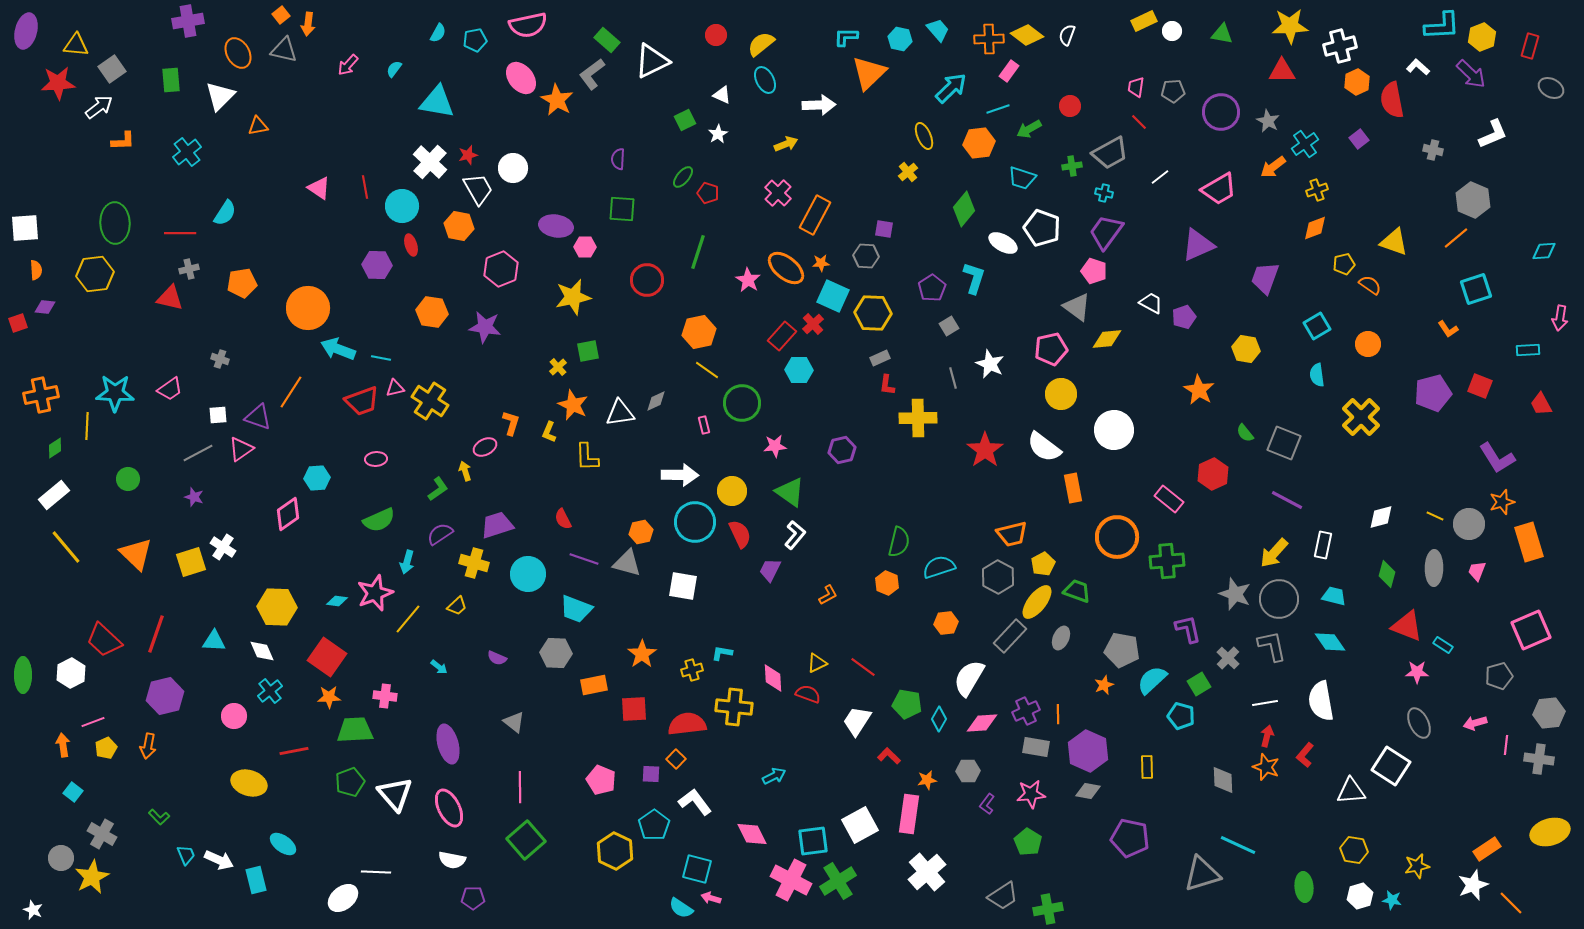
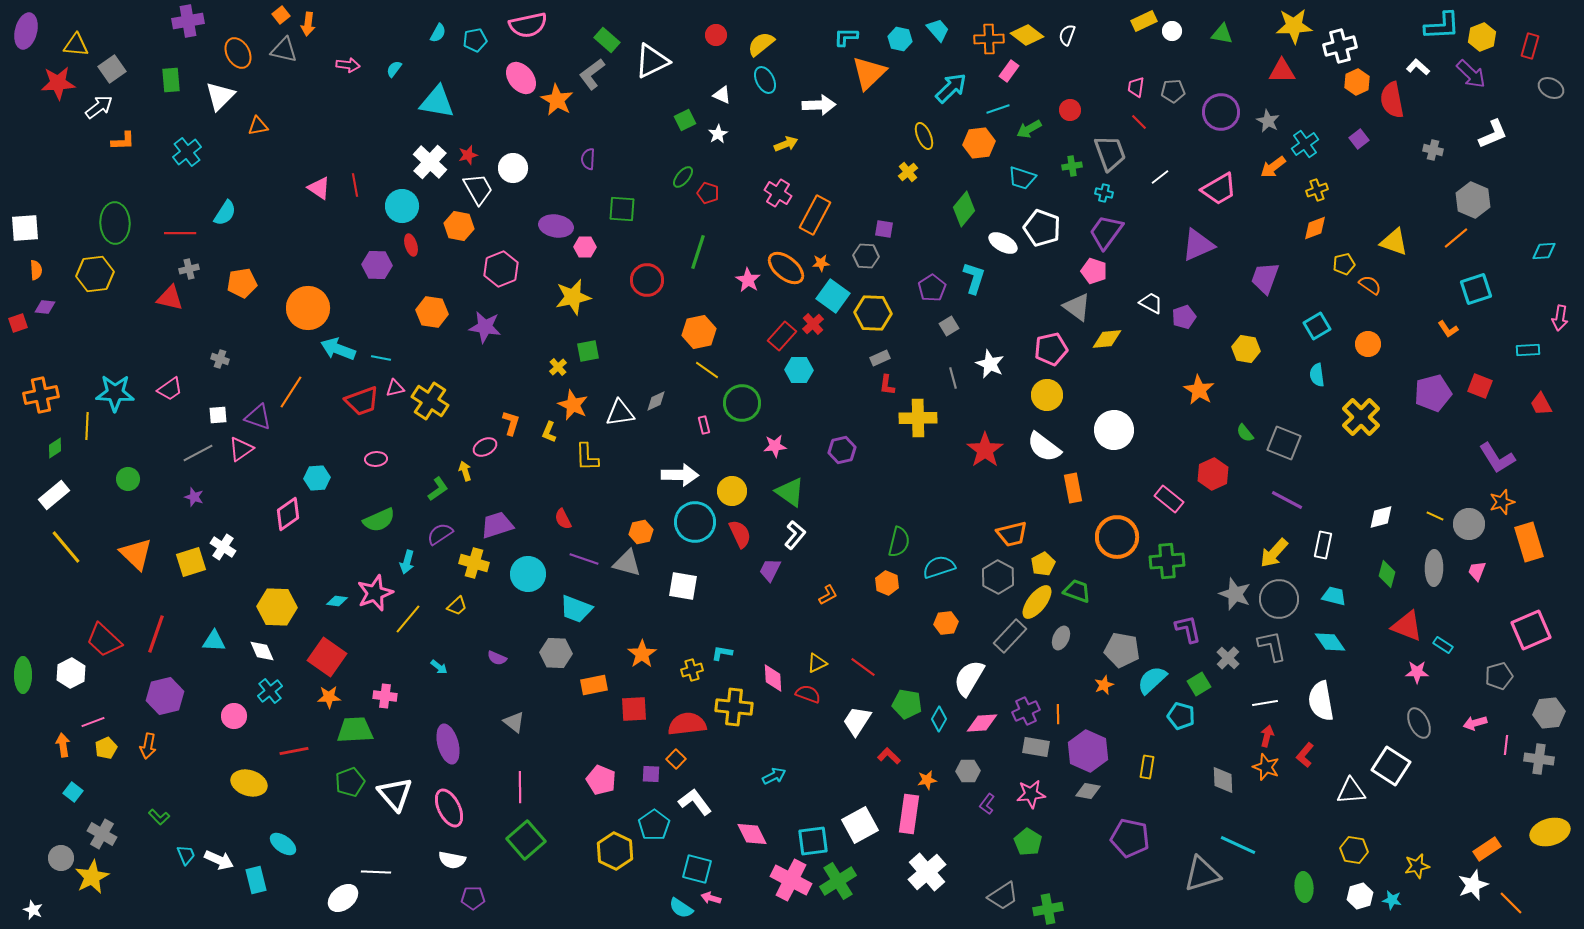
yellow star at (1290, 26): moved 4 px right
pink arrow at (348, 65): rotated 125 degrees counterclockwise
red circle at (1070, 106): moved 4 px down
gray trapezoid at (1110, 153): rotated 81 degrees counterclockwise
purple semicircle at (618, 159): moved 30 px left
red line at (365, 187): moved 10 px left, 2 px up
pink cross at (778, 193): rotated 12 degrees counterclockwise
cyan square at (833, 296): rotated 12 degrees clockwise
yellow circle at (1061, 394): moved 14 px left, 1 px down
yellow rectangle at (1147, 767): rotated 10 degrees clockwise
